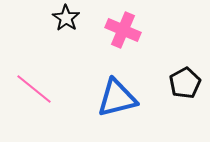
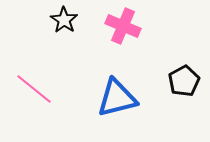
black star: moved 2 px left, 2 px down
pink cross: moved 4 px up
black pentagon: moved 1 px left, 2 px up
